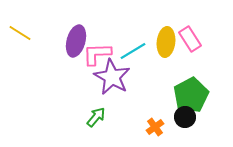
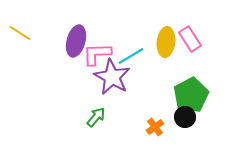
cyan line: moved 2 px left, 5 px down
